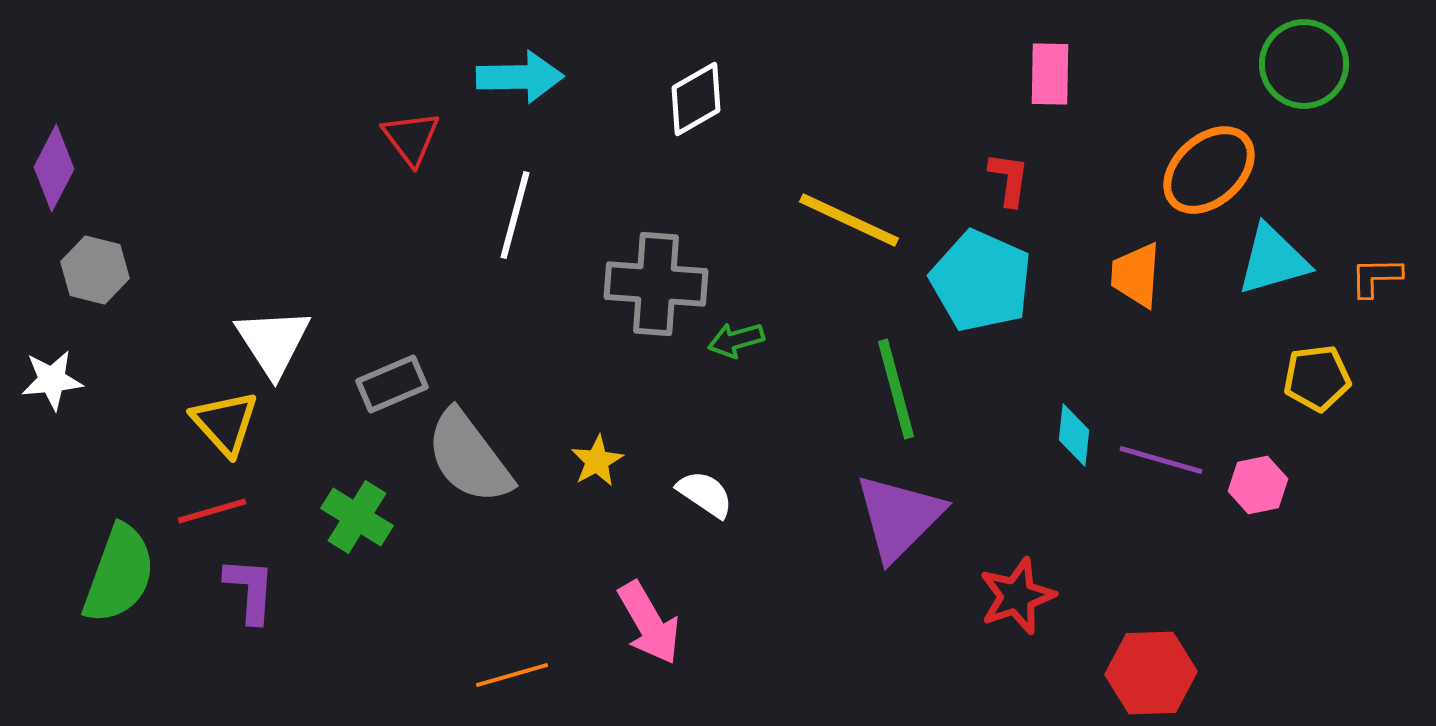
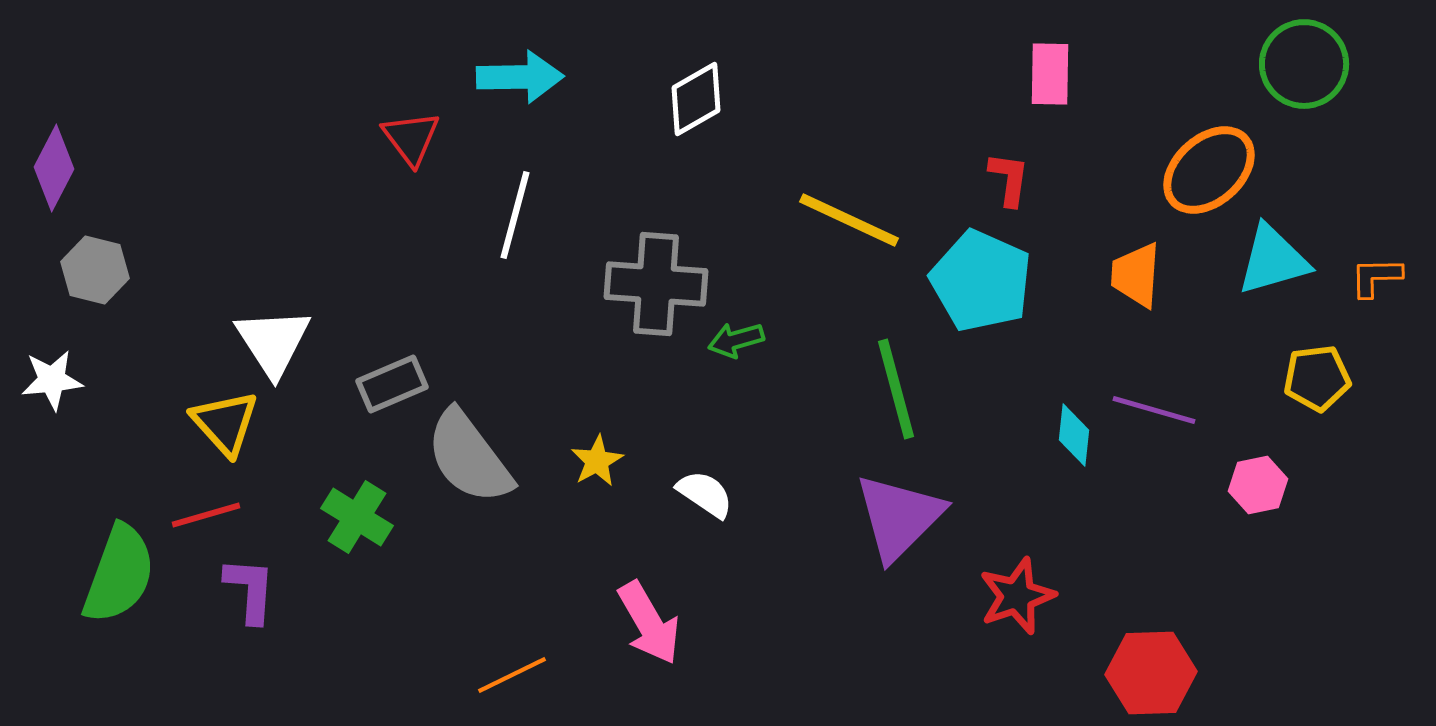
purple line: moved 7 px left, 50 px up
red line: moved 6 px left, 4 px down
orange line: rotated 10 degrees counterclockwise
